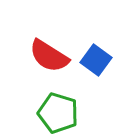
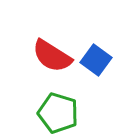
red semicircle: moved 3 px right
